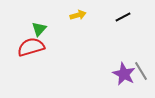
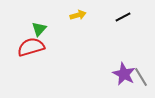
gray line: moved 6 px down
